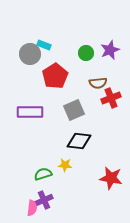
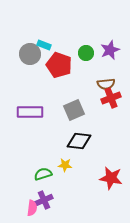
red pentagon: moved 4 px right, 11 px up; rotated 20 degrees counterclockwise
brown semicircle: moved 8 px right, 1 px down
